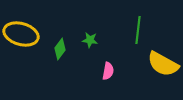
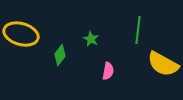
green star: moved 1 px right, 1 px up; rotated 21 degrees clockwise
green diamond: moved 6 px down
